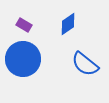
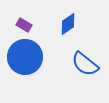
blue circle: moved 2 px right, 2 px up
